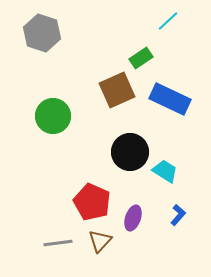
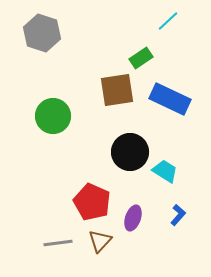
brown square: rotated 15 degrees clockwise
